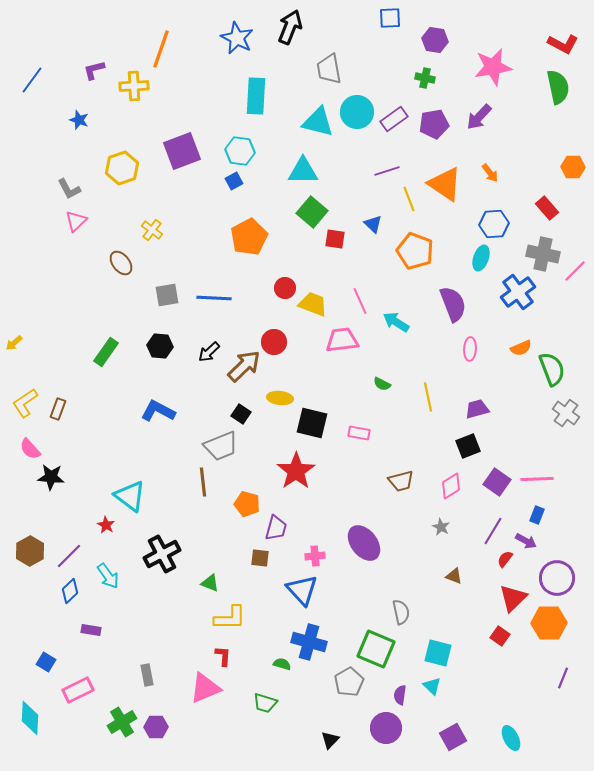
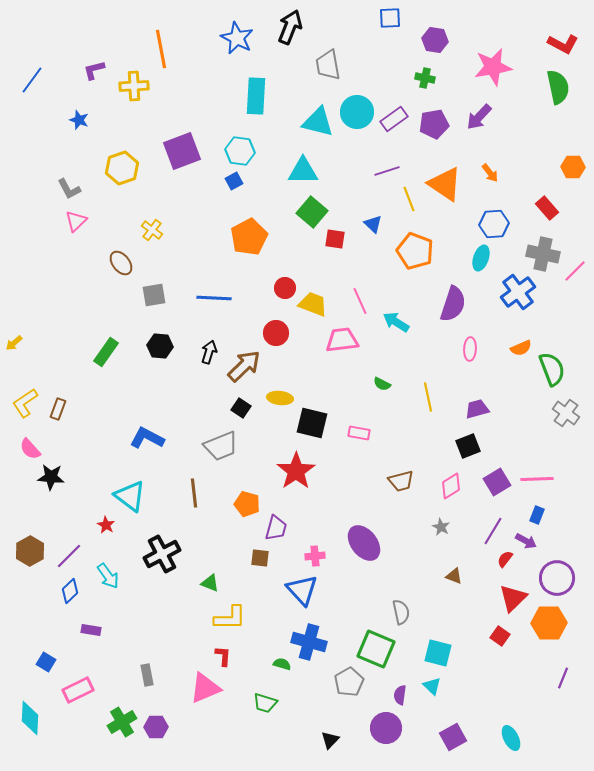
orange line at (161, 49): rotated 30 degrees counterclockwise
gray trapezoid at (329, 69): moved 1 px left, 4 px up
gray square at (167, 295): moved 13 px left
purple semicircle at (453, 304): rotated 39 degrees clockwise
red circle at (274, 342): moved 2 px right, 9 px up
black arrow at (209, 352): rotated 150 degrees clockwise
blue L-shape at (158, 411): moved 11 px left, 27 px down
black square at (241, 414): moved 6 px up
brown line at (203, 482): moved 9 px left, 11 px down
purple square at (497, 482): rotated 24 degrees clockwise
